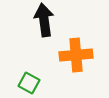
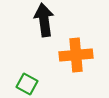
green square: moved 2 px left, 1 px down
